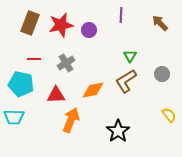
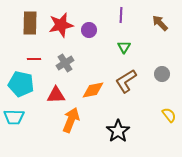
brown rectangle: rotated 20 degrees counterclockwise
green triangle: moved 6 px left, 9 px up
gray cross: moved 1 px left
